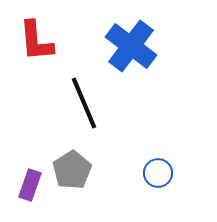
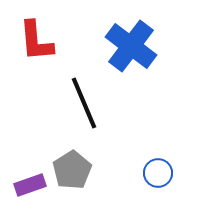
purple rectangle: rotated 52 degrees clockwise
